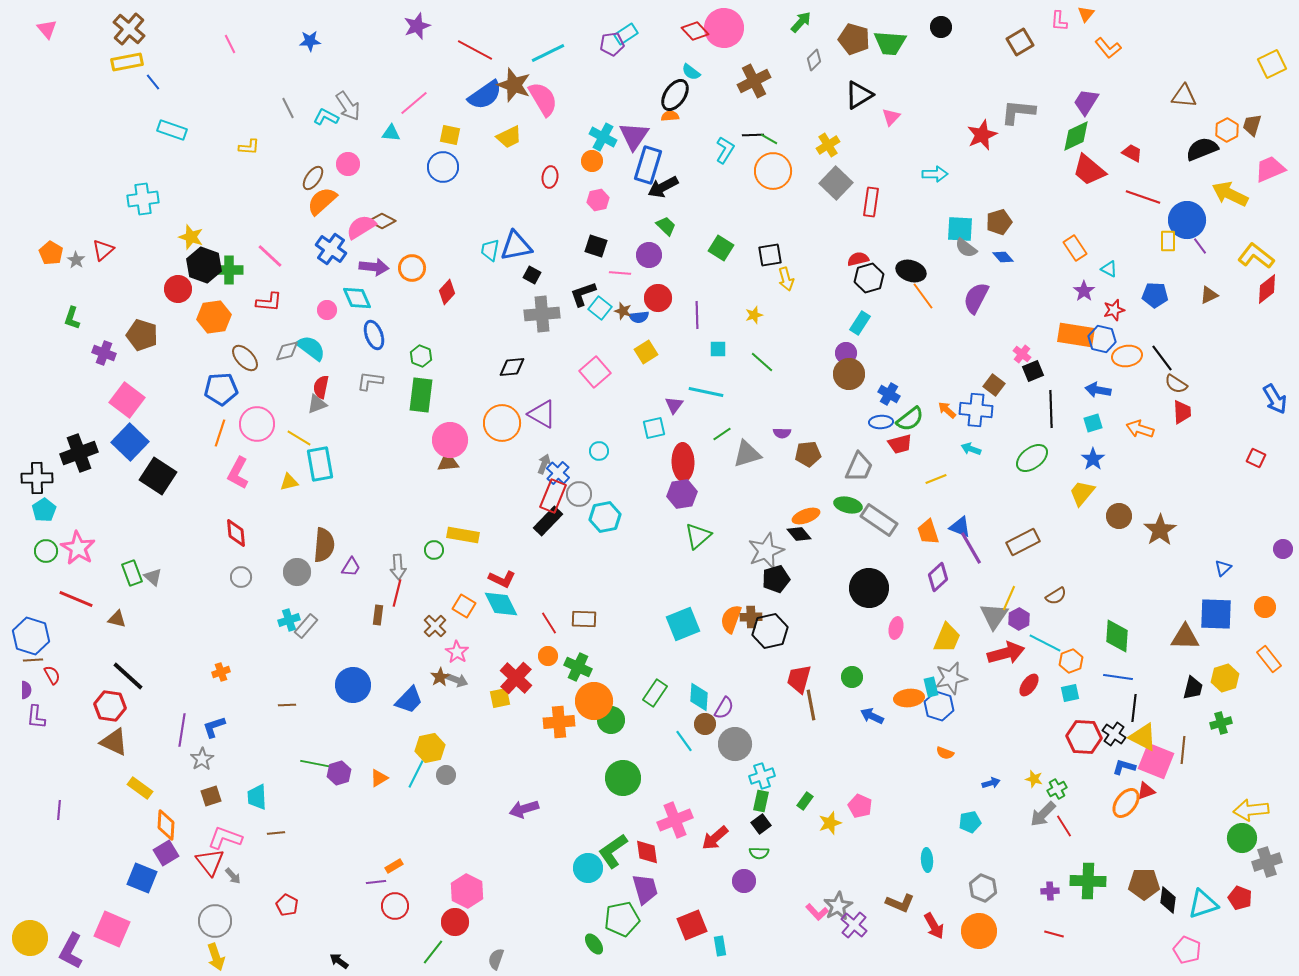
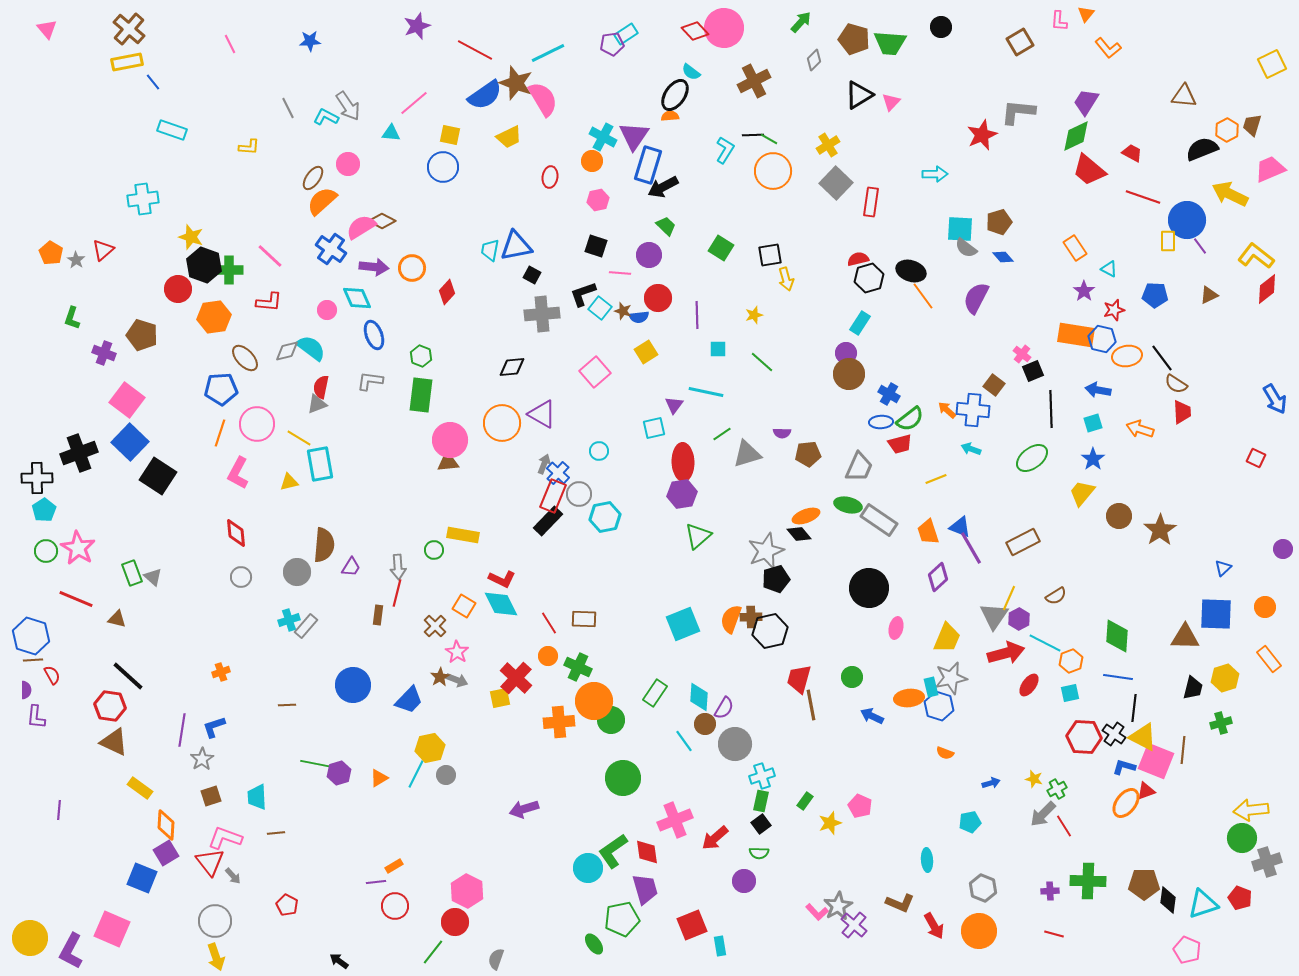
brown star at (514, 85): moved 2 px right, 2 px up
pink triangle at (891, 117): moved 15 px up
blue cross at (976, 410): moved 3 px left
